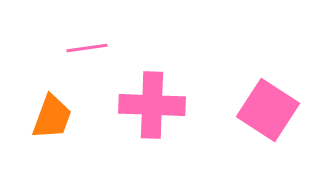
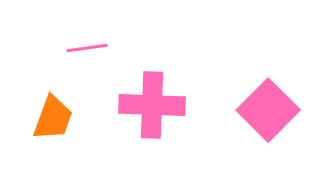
pink square: rotated 12 degrees clockwise
orange trapezoid: moved 1 px right, 1 px down
